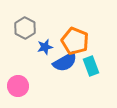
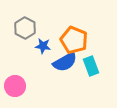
orange pentagon: moved 1 px left, 1 px up
blue star: moved 2 px left, 1 px up; rotated 21 degrees clockwise
pink circle: moved 3 px left
